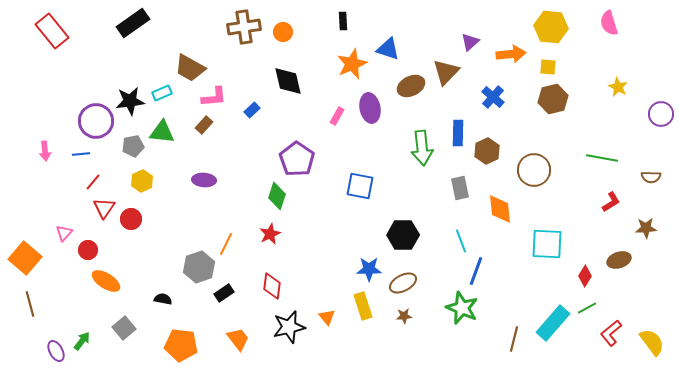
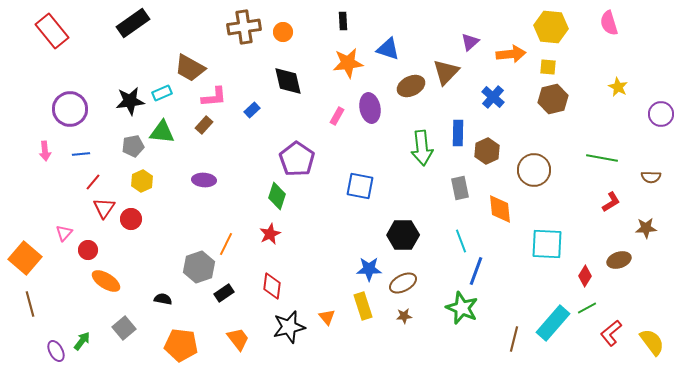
orange star at (352, 64): moved 4 px left, 1 px up; rotated 16 degrees clockwise
purple circle at (96, 121): moved 26 px left, 12 px up
